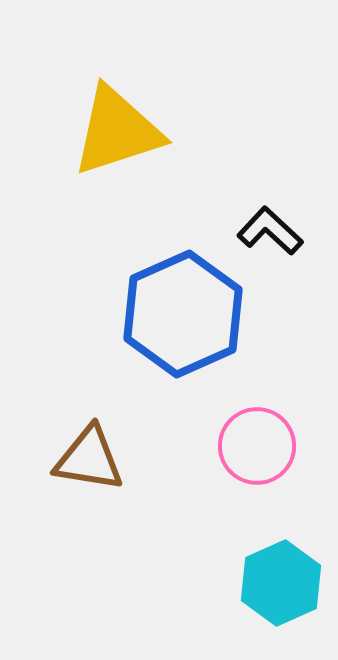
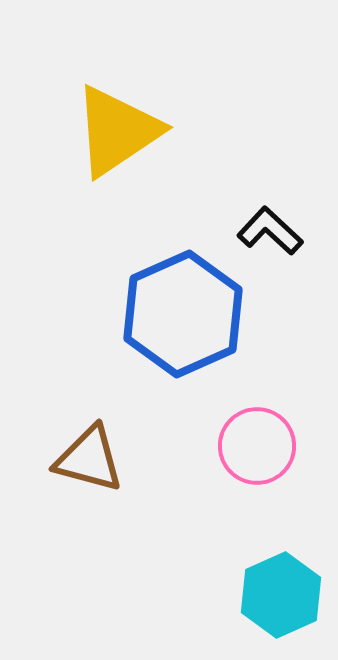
yellow triangle: rotated 16 degrees counterclockwise
brown triangle: rotated 6 degrees clockwise
cyan hexagon: moved 12 px down
